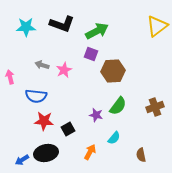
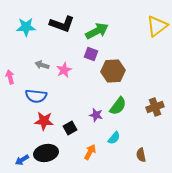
black square: moved 2 px right, 1 px up
